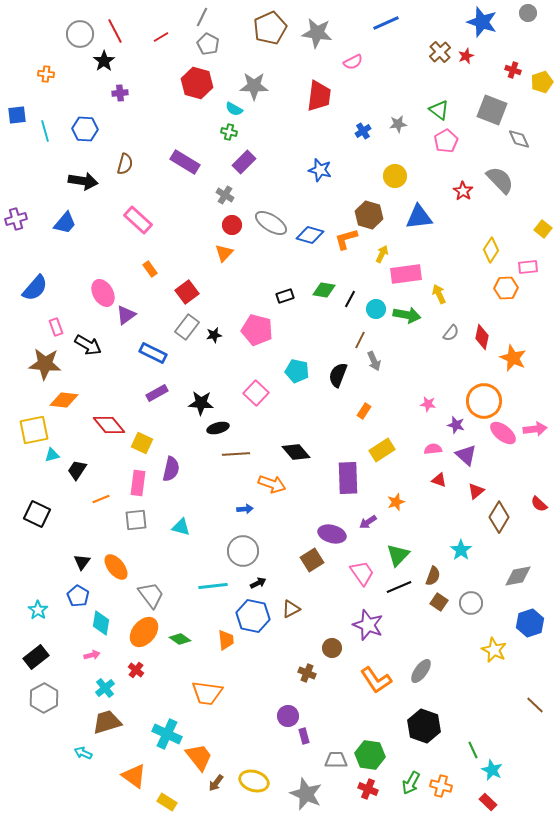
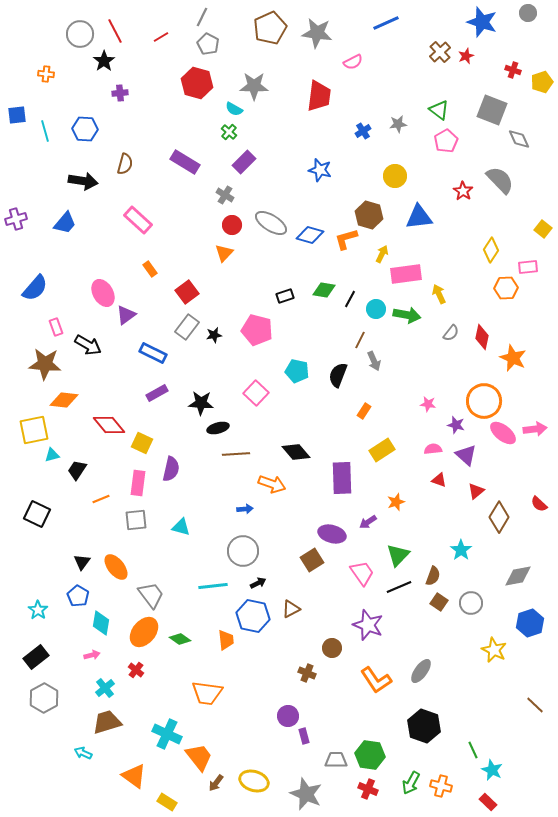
green cross at (229, 132): rotated 28 degrees clockwise
purple rectangle at (348, 478): moved 6 px left
